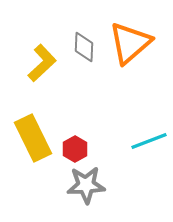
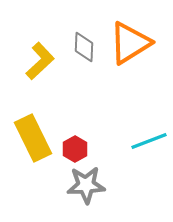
orange triangle: rotated 9 degrees clockwise
yellow L-shape: moved 2 px left, 2 px up
